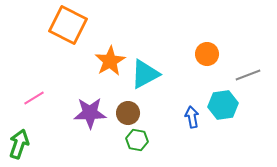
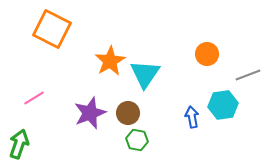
orange square: moved 16 px left, 4 px down
cyan triangle: rotated 28 degrees counterclockwise
purple star: rotated 20 degrees counterclockwise
